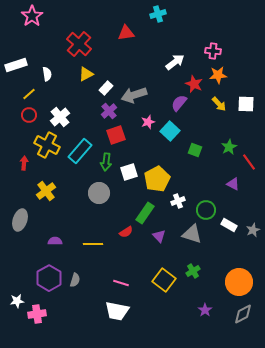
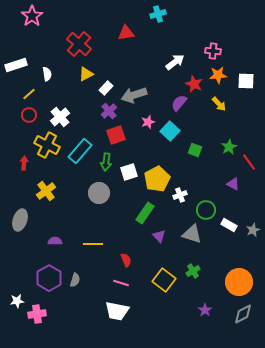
white square at (246, 104): moved 23 px up
white cross at (178, 201): moved 2 px right, 6 px up
red semicircle at (126, 232): moved 28 px down; rotated 80 degrees counterclockwise
